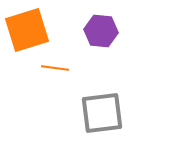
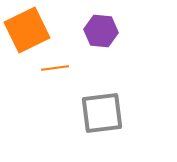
orange square: rotated 9 degrees counterclockwise
orange line: rotated 16 degrees counterclockwise
